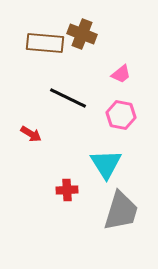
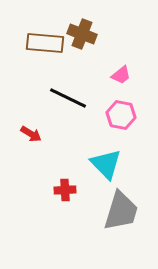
pink trapezoid: moved 1 px down
cyan triangle: rotated 12 degrees counterclockwise
red cross: moved 2 px left
